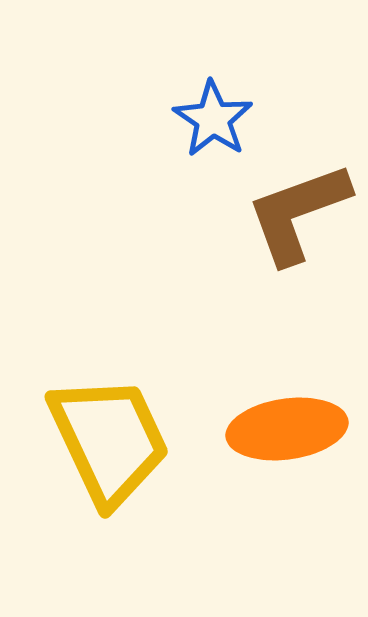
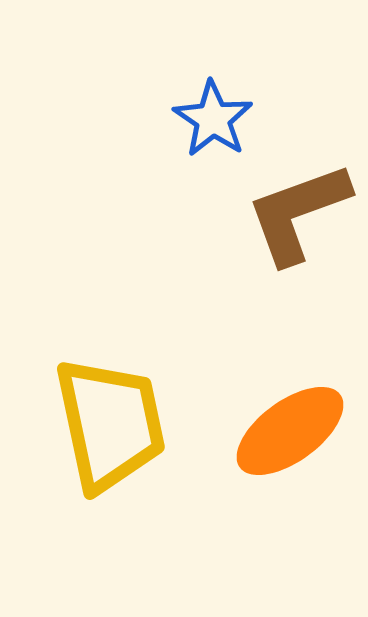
orange ellipse: moved 3 px right, 2 px down; rotated 28 degrees counterclockwise
yellow trapezoid: moved 1 px right, 16 px up; rotated 13 degrees clockwise
